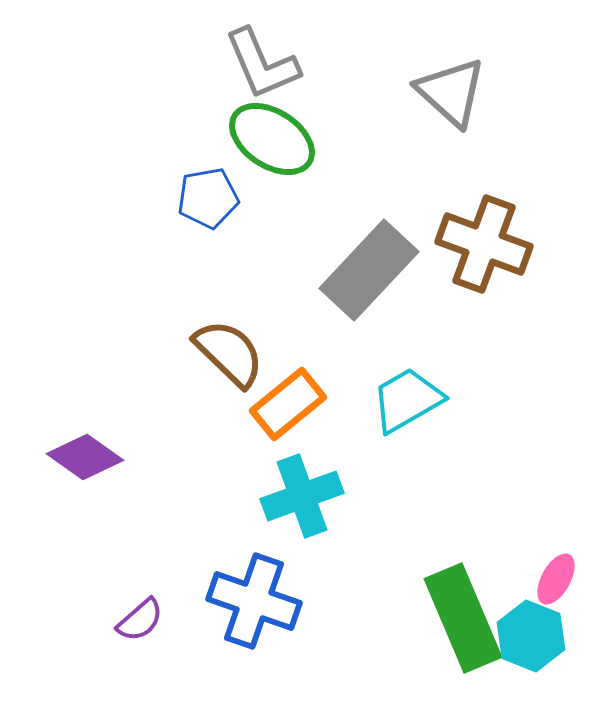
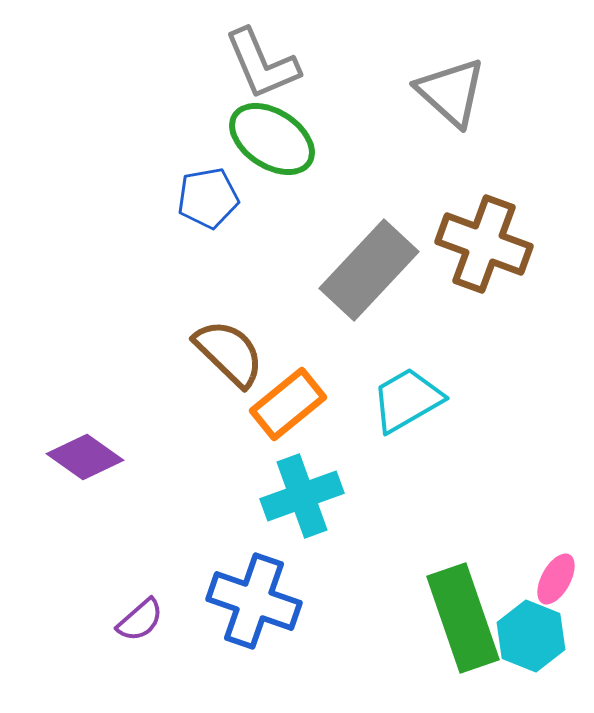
green rectangle: rotated 4 degrees clockwise
